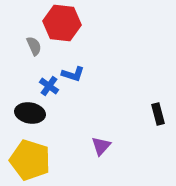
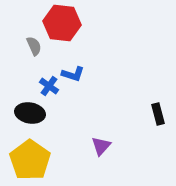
yellow pentagon: rotated 18 degrees clockwise
